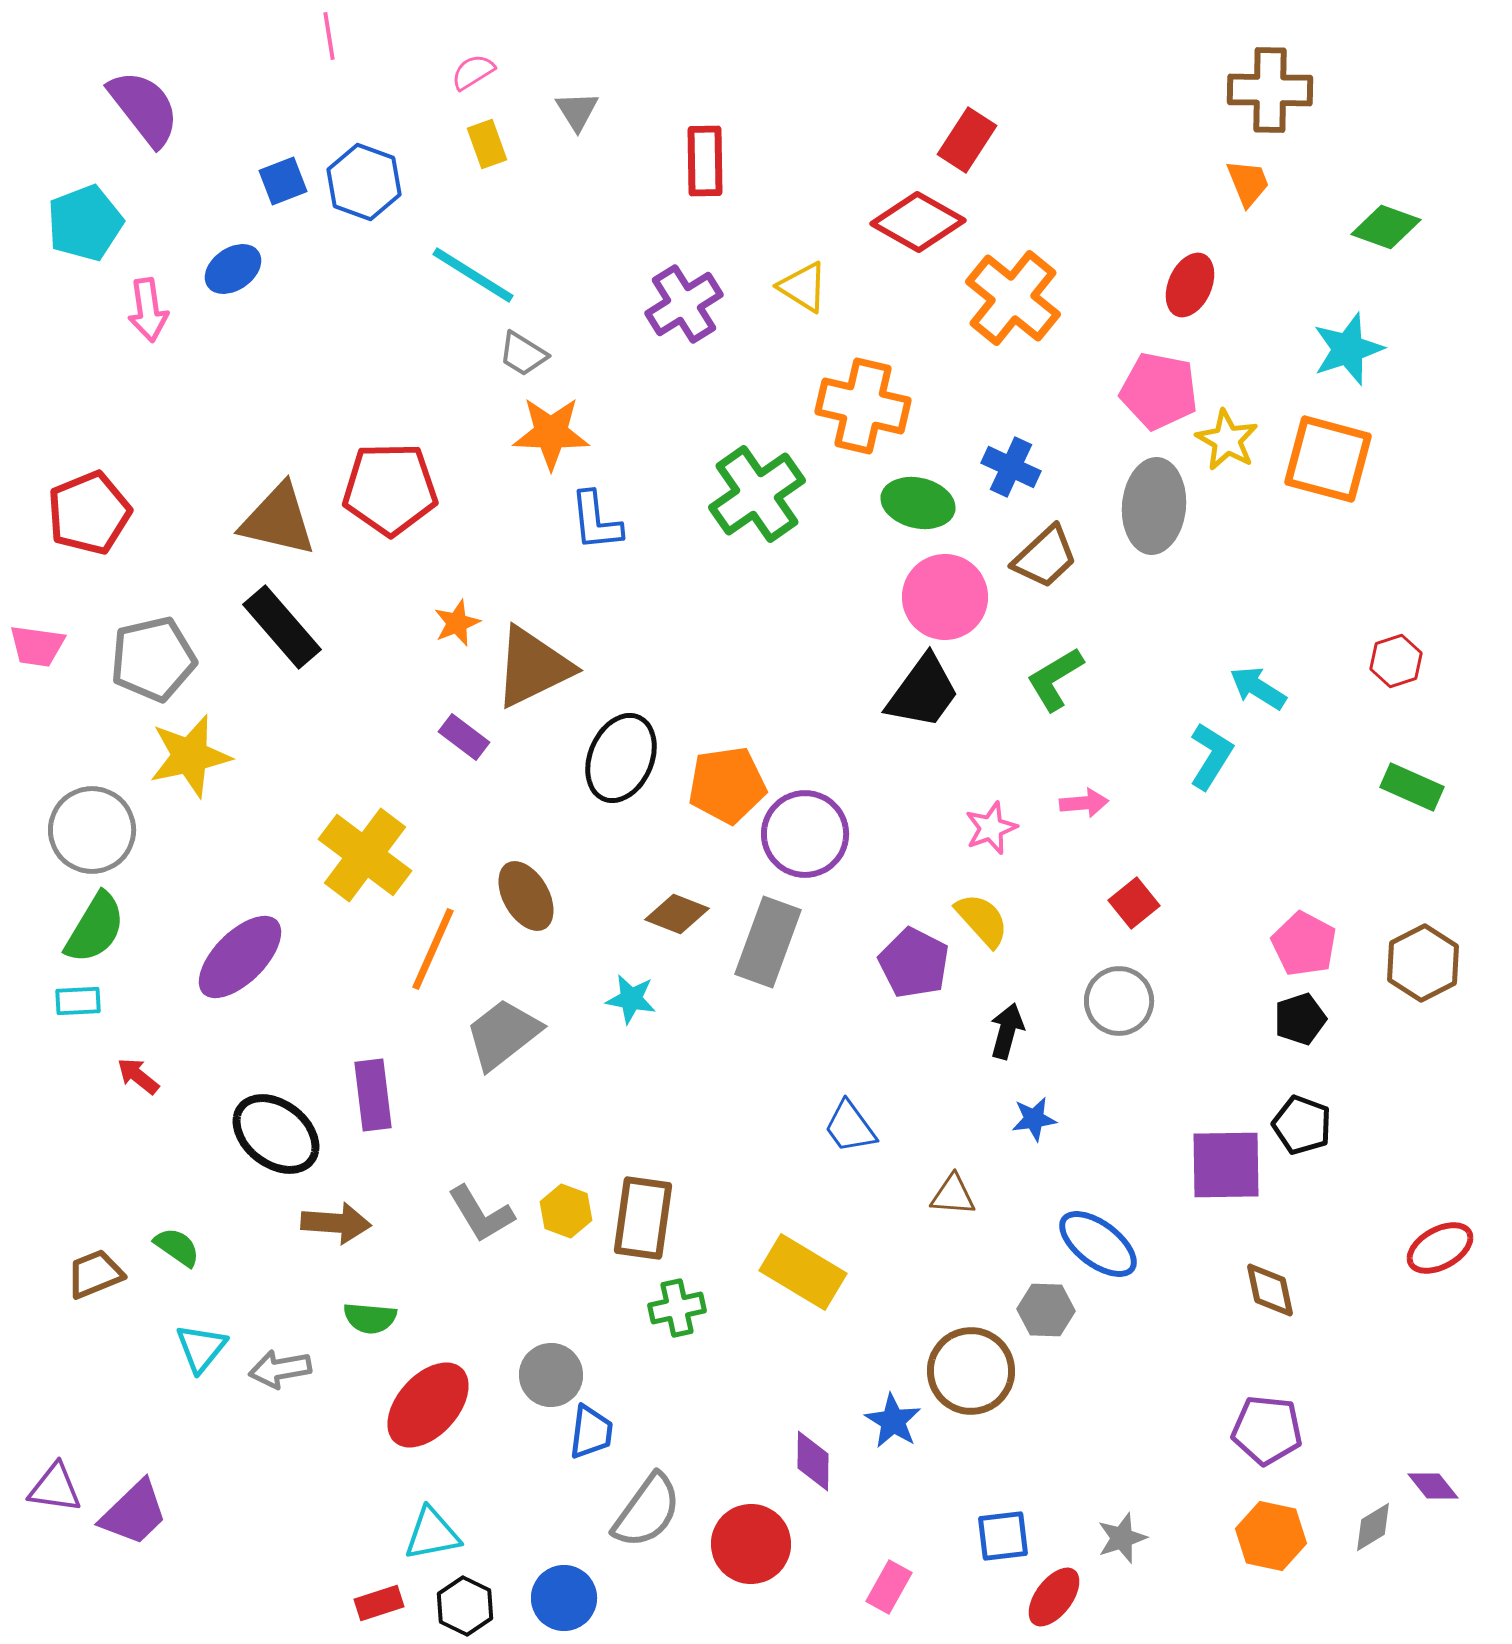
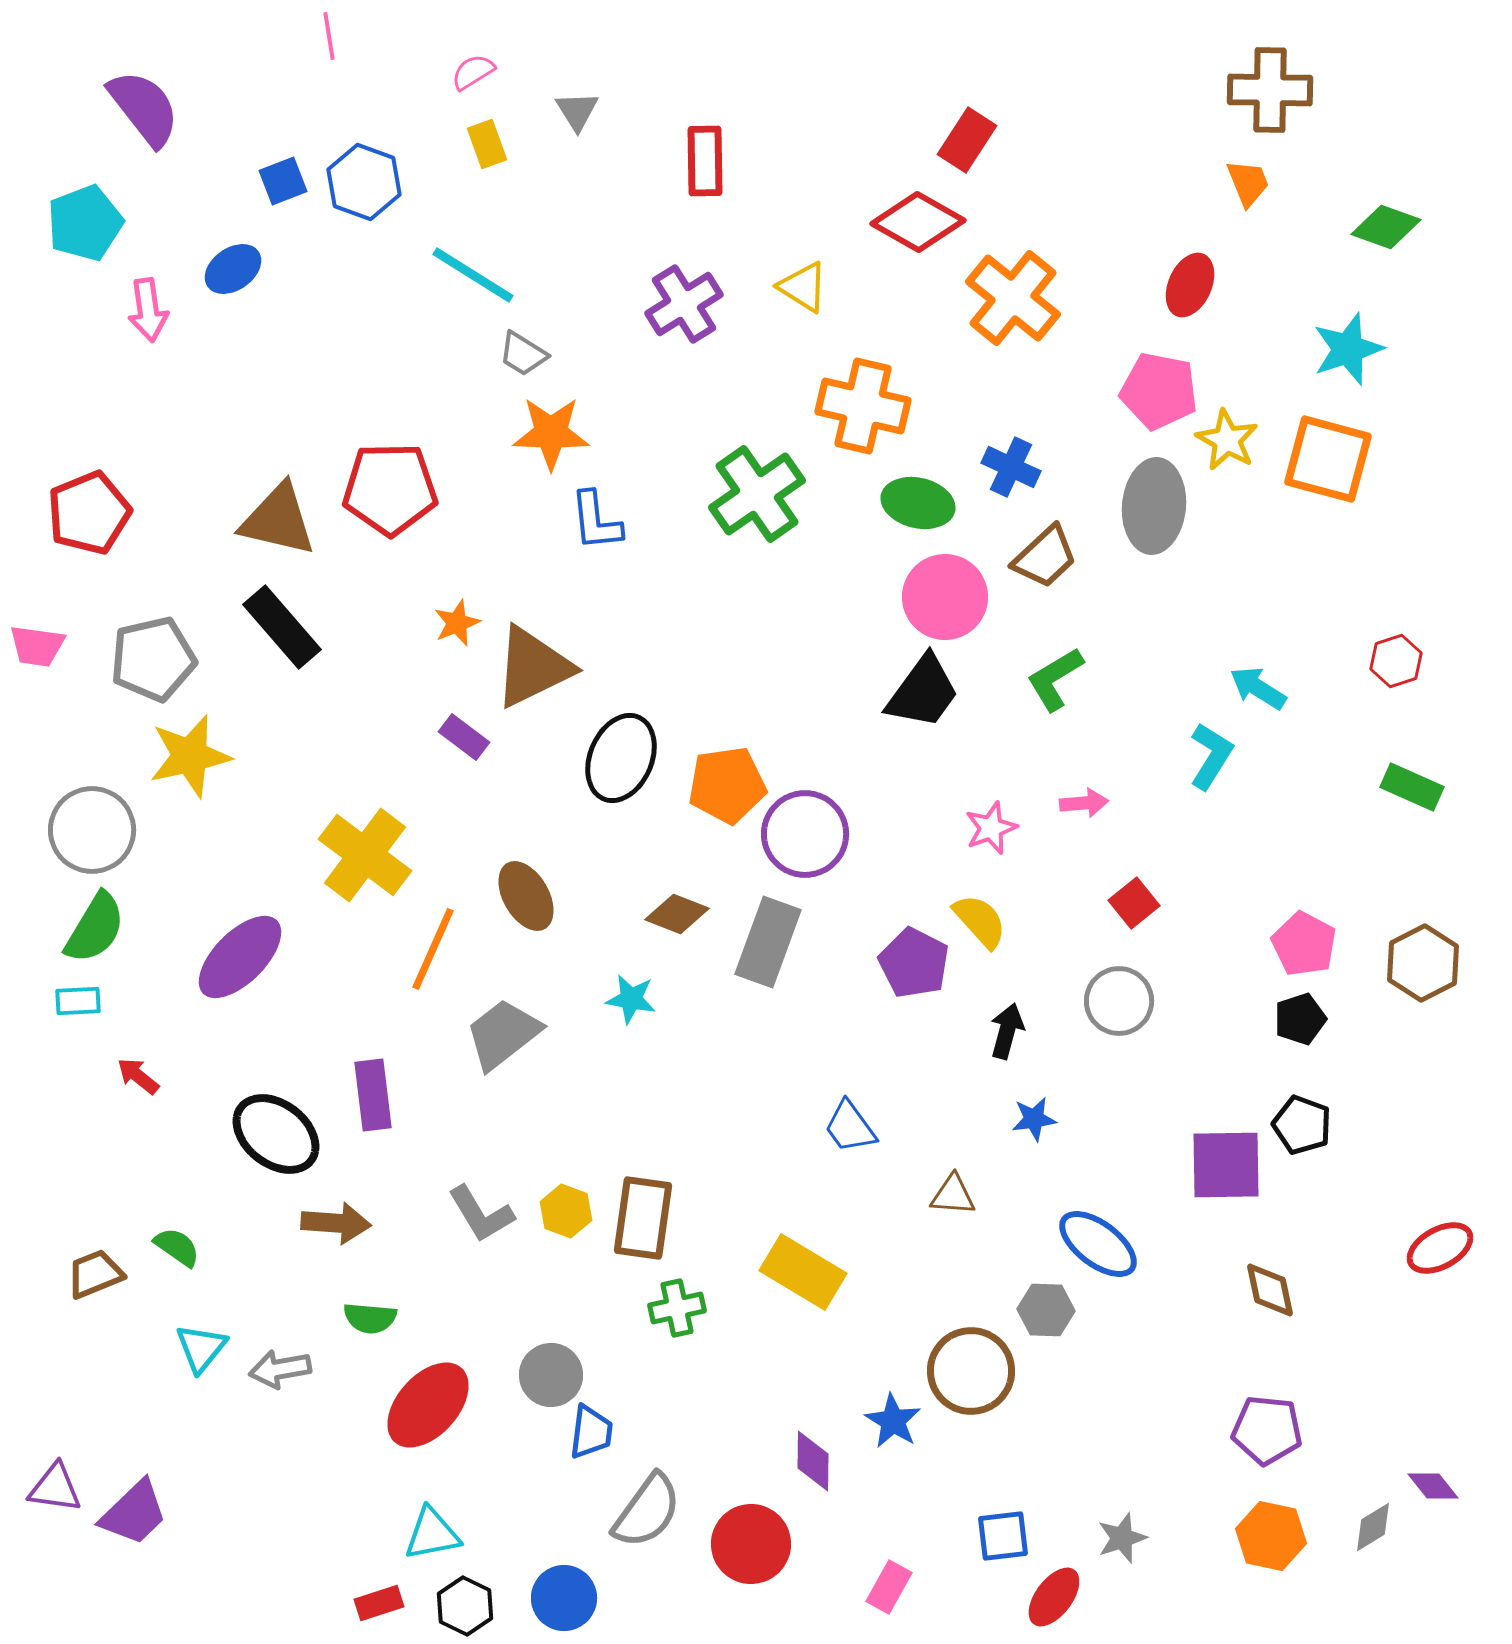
yellow semicircle at (982, 920): moved 2 px left, 1 px down
